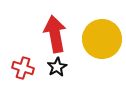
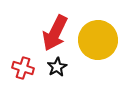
red arrow: moved 1 px up; rotated 144 degrees counterclockwise
yellow circle: moved 4 px left, 1 px down
